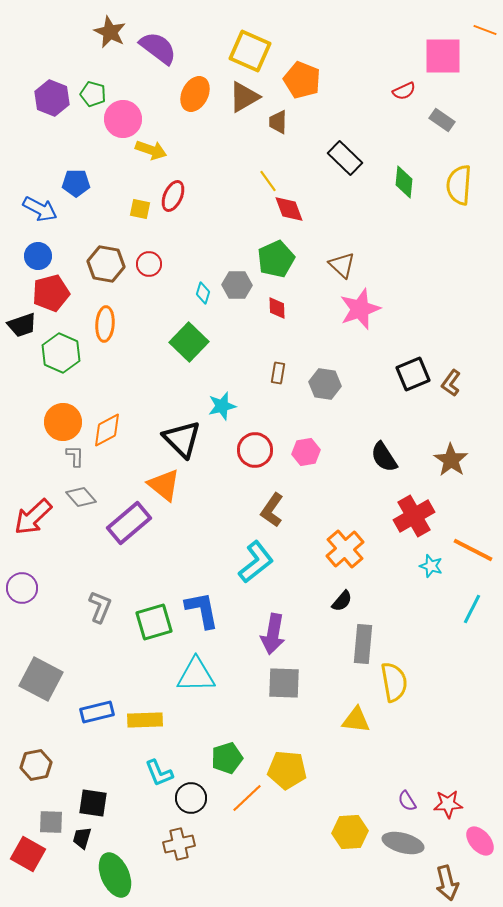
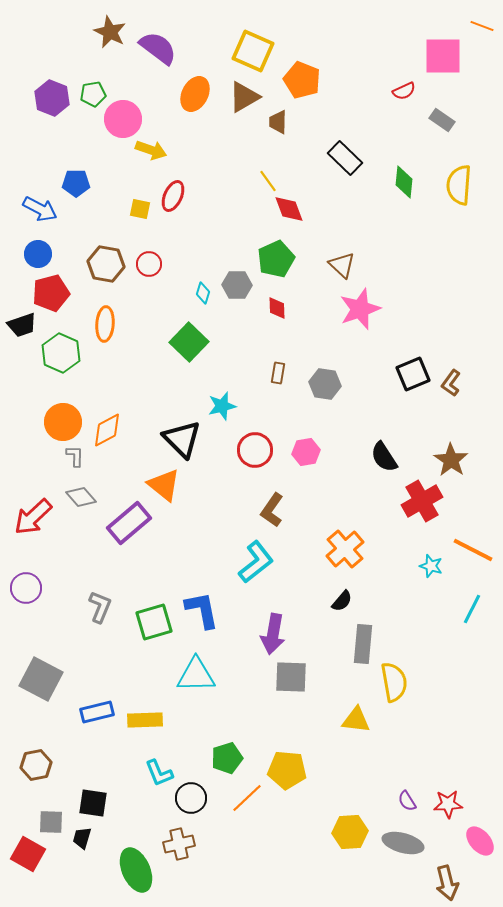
orange line at (485, 30): moved 3 px left, 4 px up
yellow square at (250, 51): moved 3 px right
green pentagon at (93, 94): rotated 25 degrees counterclockwise
blue circle at (38, 256): moved 2 px up
red cross at (414, 516): moved 8 px right, 15 px up
purple circle at (22, 588): moved 4 px right
gray square at (284, 683): moved 7 px right, 6 px up
green ellipse at (115, 875): moved 21 px right, 5 px up
